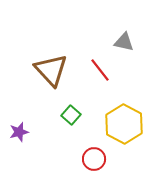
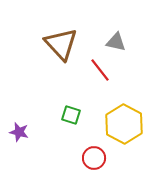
gray triangle: moved 8 px left
brown triangle: moved 10 px right, 26 px up
green square: rotated 24 degrees counterclockwise
purple star: rotated 30 degrees clockwise
red circle: moved 1 px up
